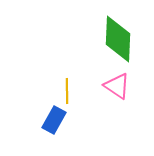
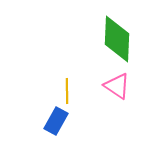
green diamond: moved 1 px left
blue rectangle: moved 2 px right, 1 px down
